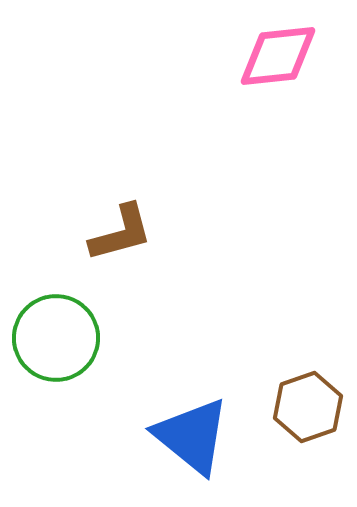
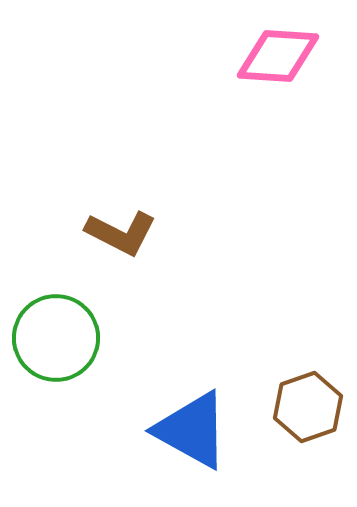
pink diamond: rotated 10 degrees clockwise
brown L-shape: rotated 42 degrees clockwise
blue triangle: moved 6 px up; rotated 10 degrees counterclockwise
